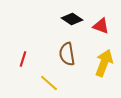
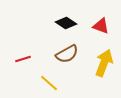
black diamond: moved 6 px left, 4 px down
brown semicircle: rotated 110 degrees counterclockwise
red line: rotated 56 degrees clockwise
